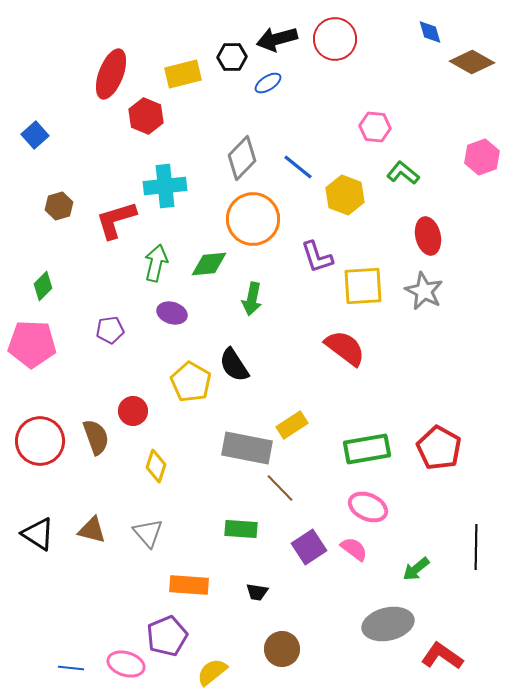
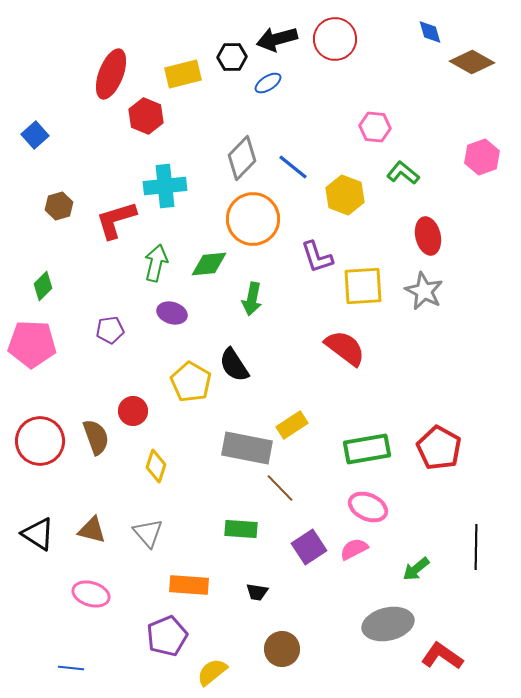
blue line at (298, 167): moved 5 px left
pink semicircle at (354, 549): rotated 64 degrees counterclockwise
pink ellipse at (126, 664): moved 35 px left, 70 px up
